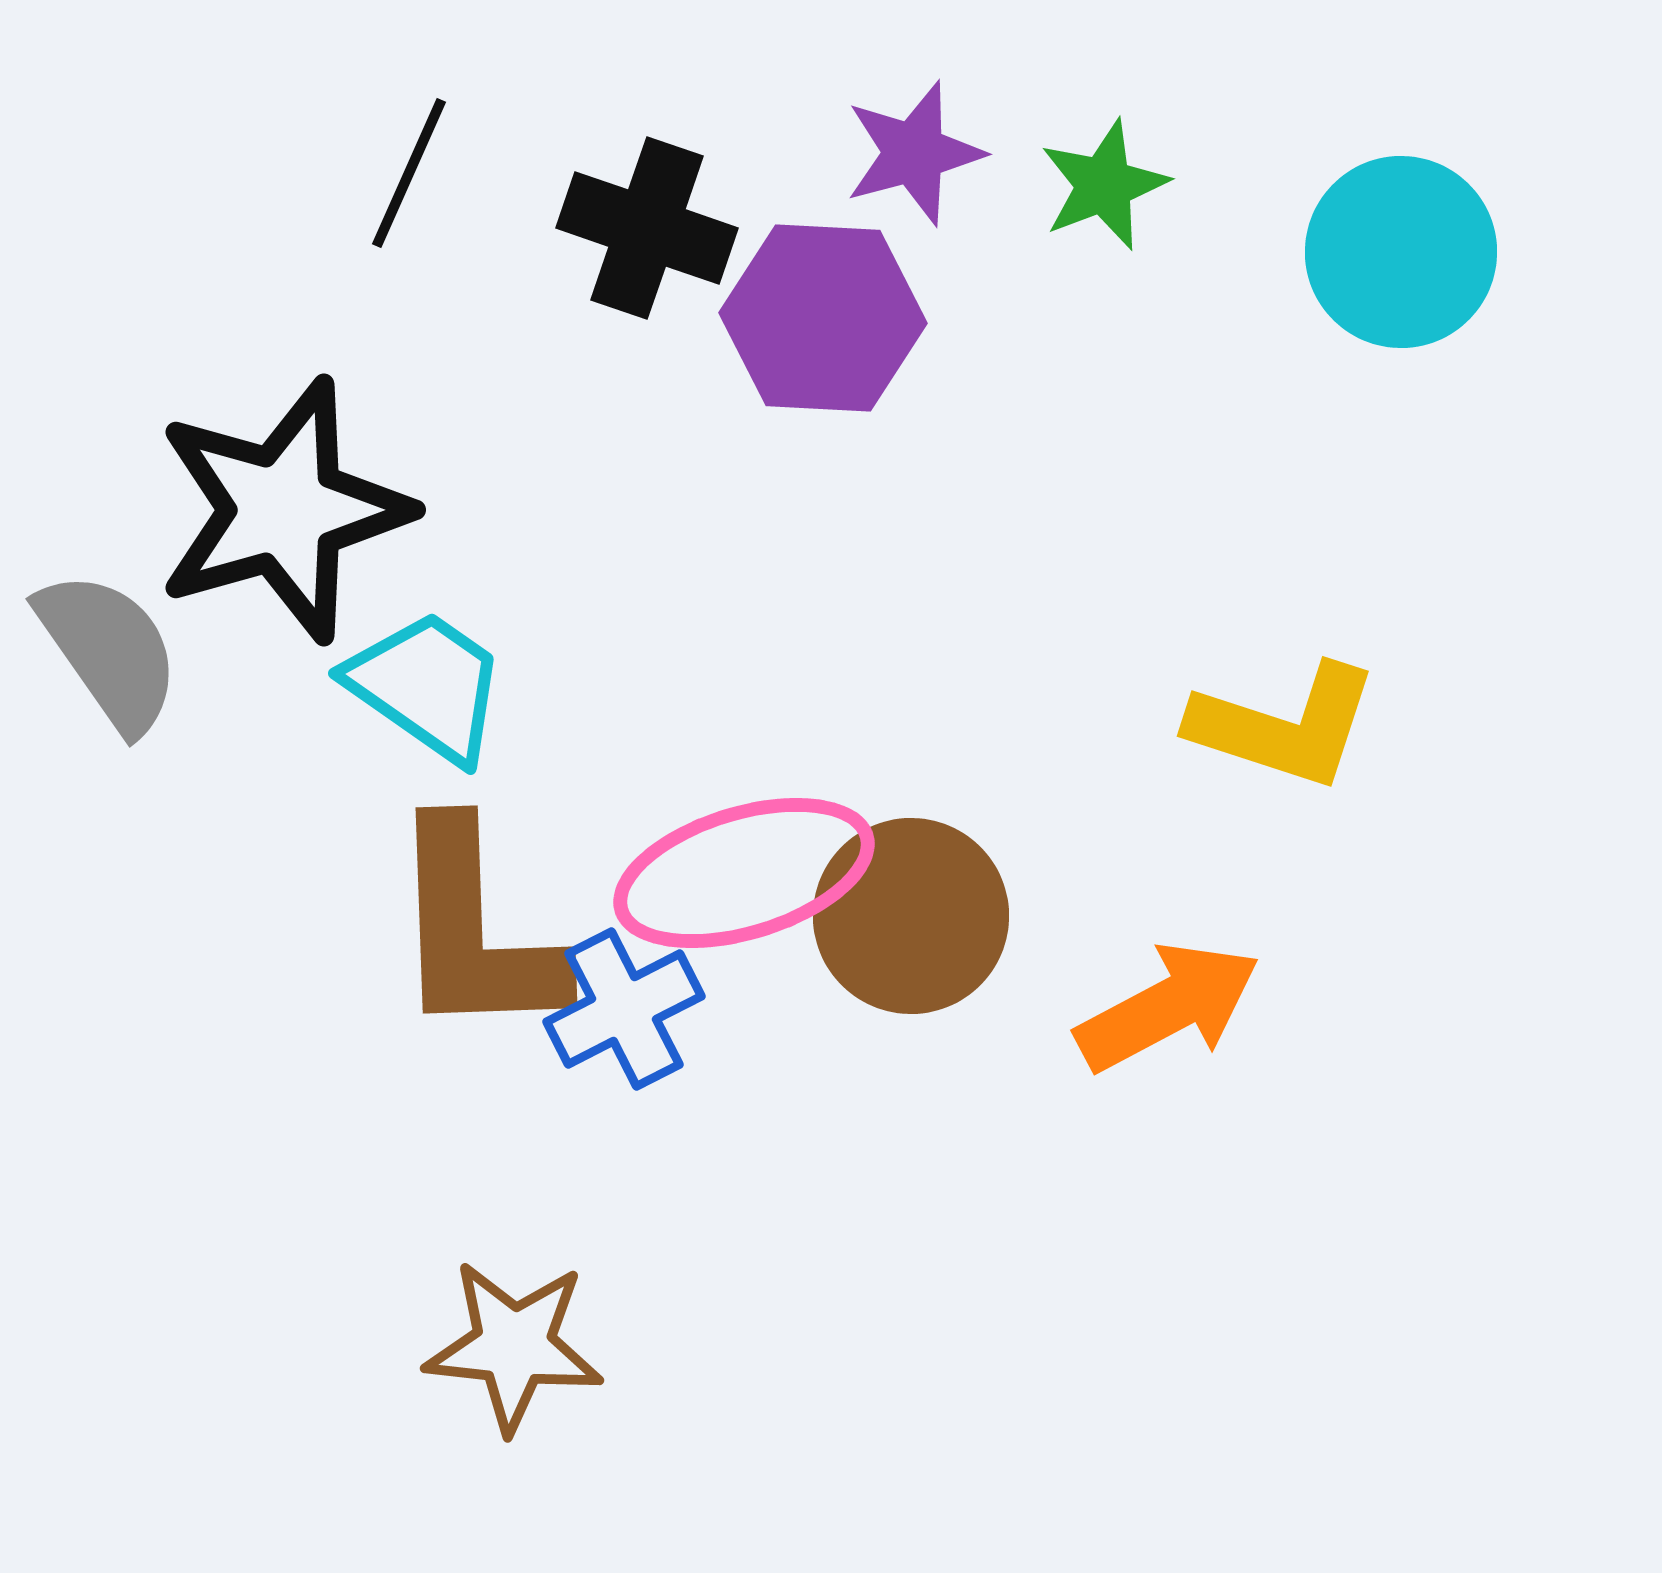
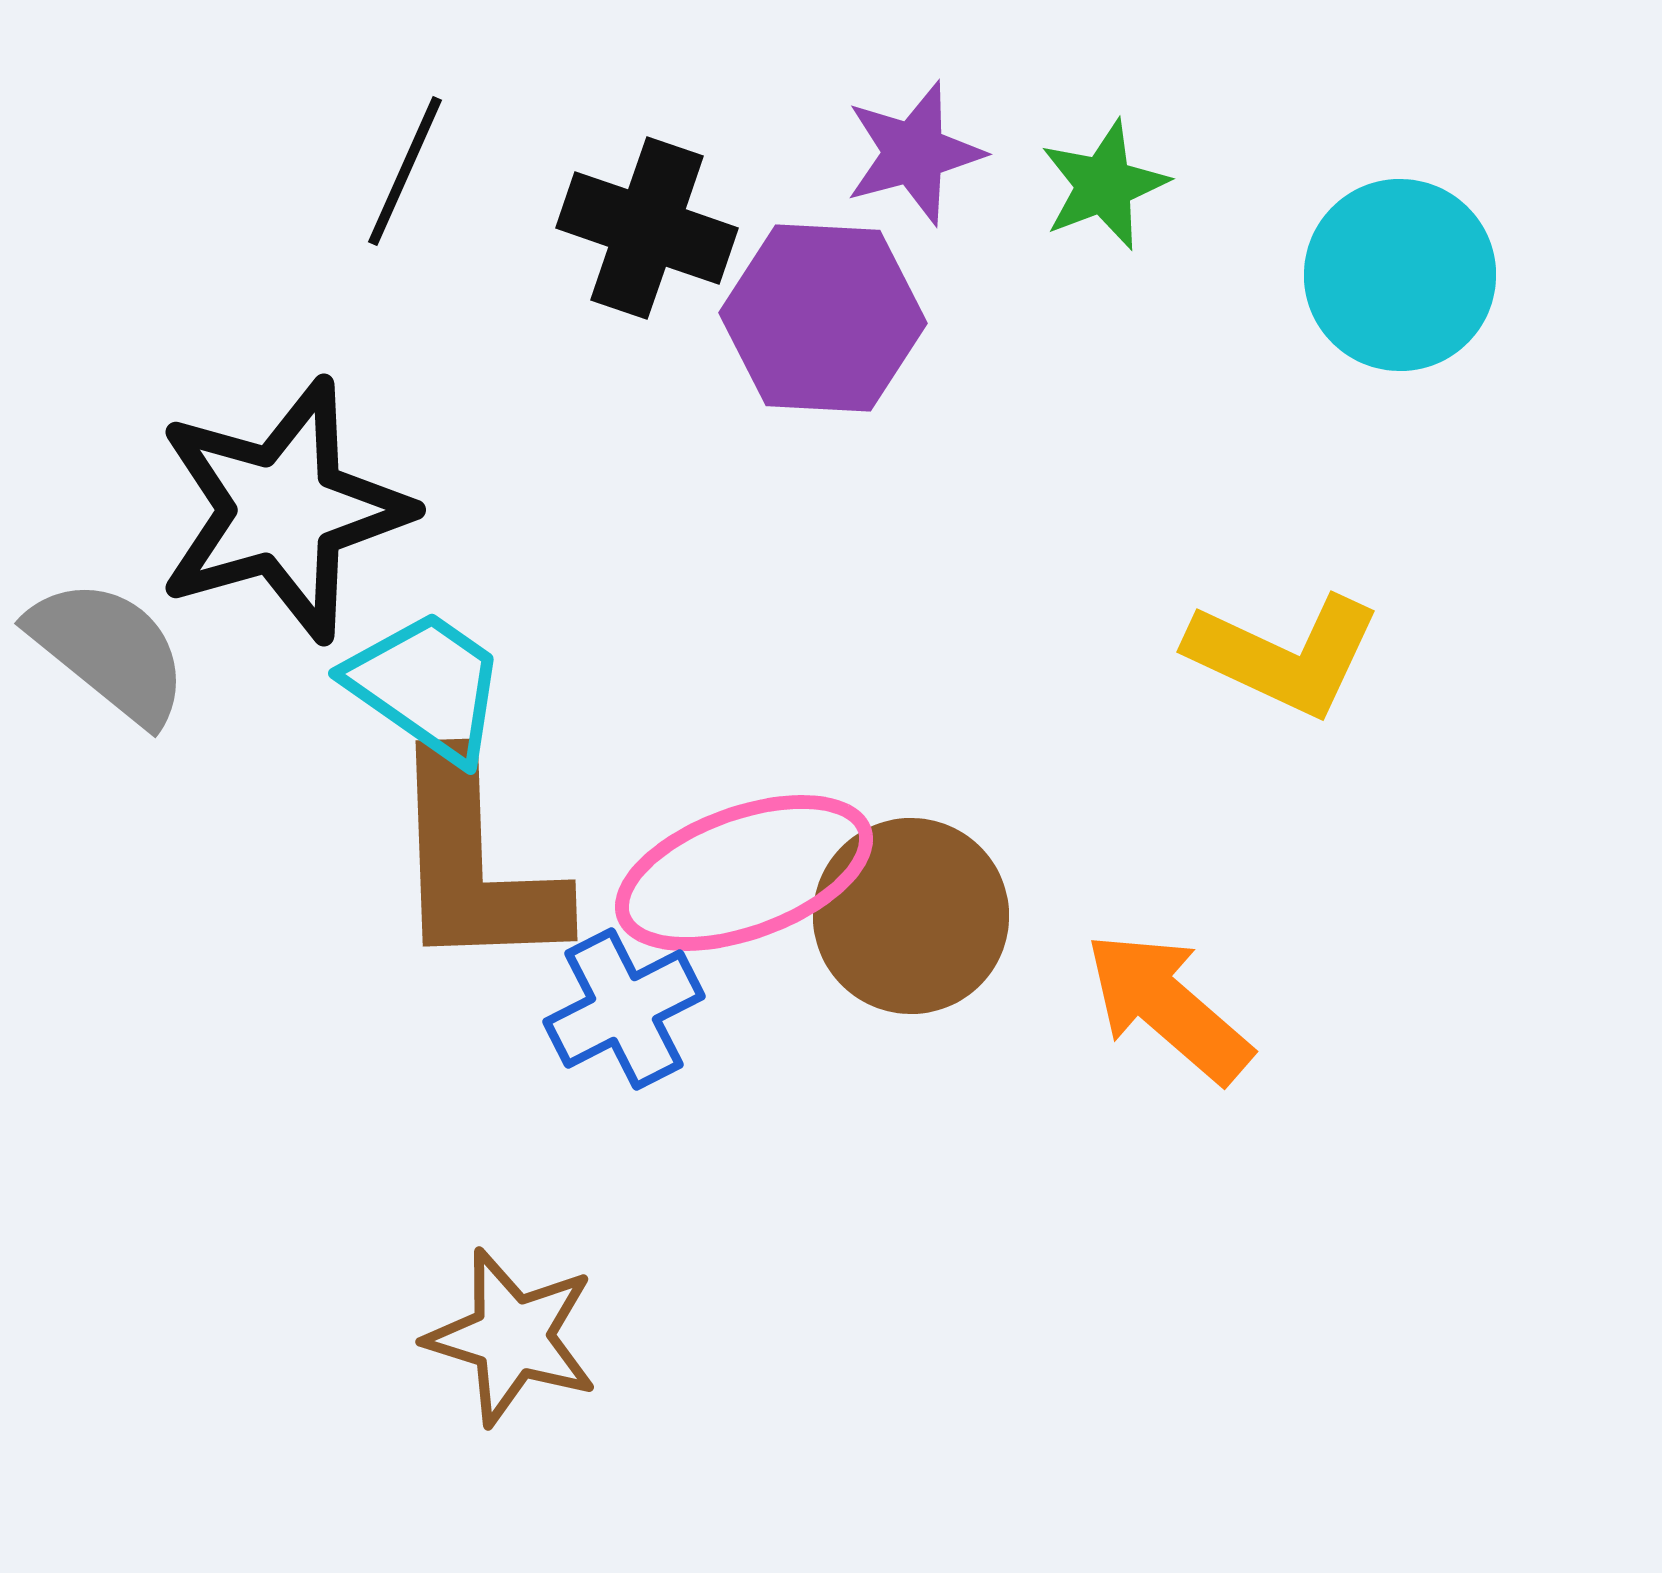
black line: moved 4 px left, 2 px up
cyan circle: moved 1 px left, 23 px down
gray semicircle: rotated 16 degrees counterclockwise
yellow L-shape: moved 71 px up; rotated 7 degrees clockwise
pink ellipse: rotated 3 degrees counterclockwise
brown L-shape: moved 67 px up
orange arrow: rotated 111 degrees counterclockwise
brown star: moved 2 px left, 9 px up; rotated 11 degrees clockwise
